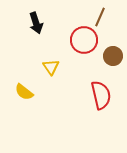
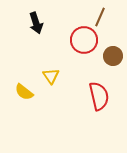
yellow triangle: moved 9 px down
red semicircle: moved 2 px left, 1 px down
